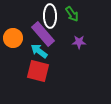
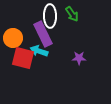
purple rectangle: rotated 15 degrees clockwise
purple star: moved 16 px down
cyan arrow: rotated 18 degrees counterclockwise
red square: moved 15 px left, 13 px up
